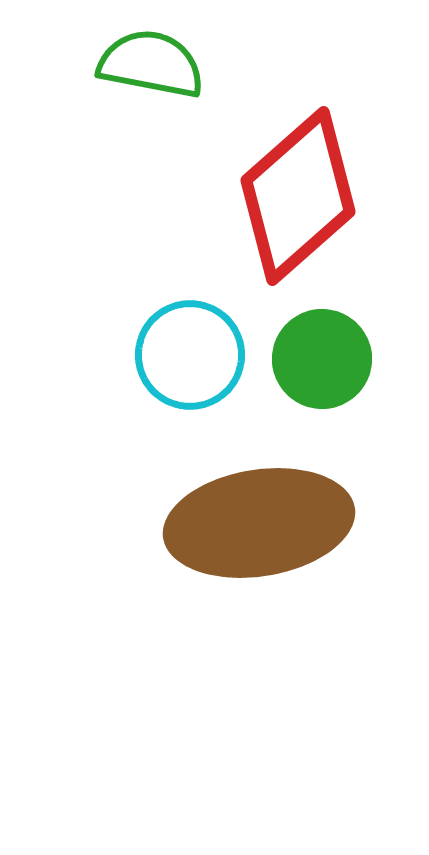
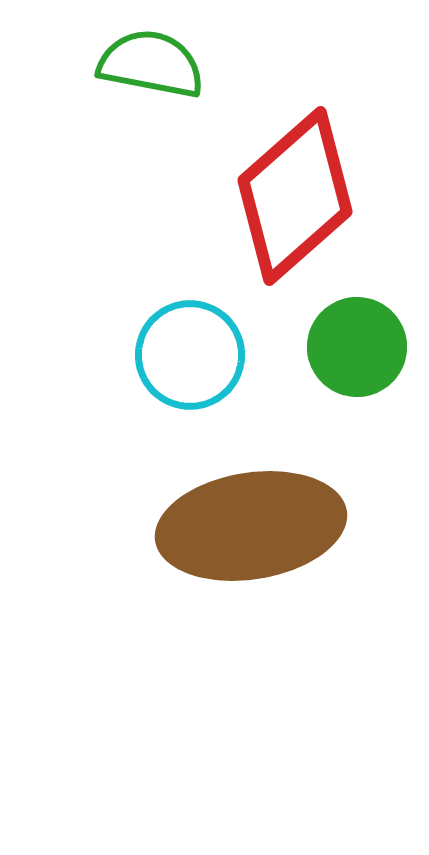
red diamond: moved 3 px left
green circle: moved 35 px right, 12 px up
brown ellipse: moved 8 px left, 3 px down
